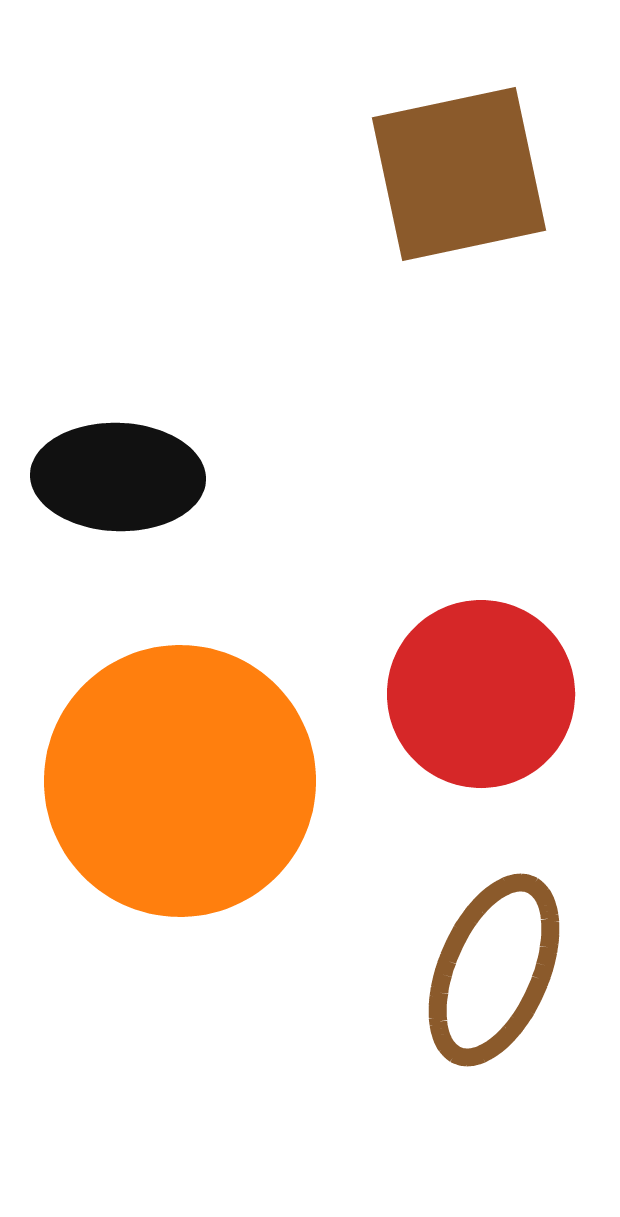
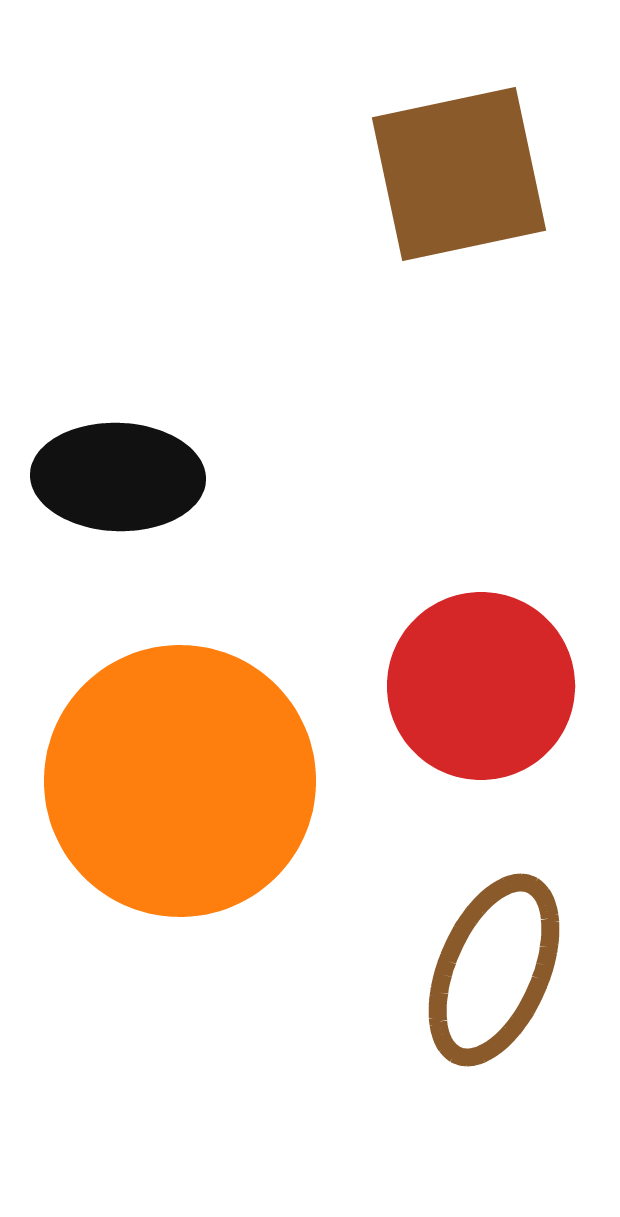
red circle: moved 8 px up
